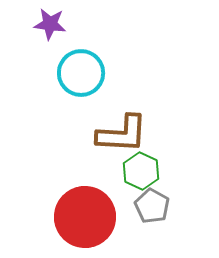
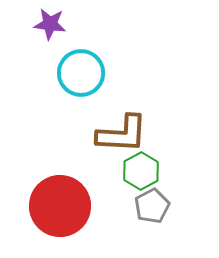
green hexagon: rotated 6 degrees clockwise
gray pentagon: rotated 16 degrees clockwise
red circle: moved 25 px left, 11 px up
